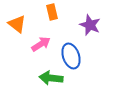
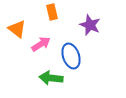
orange triangle: moved 5 px down
